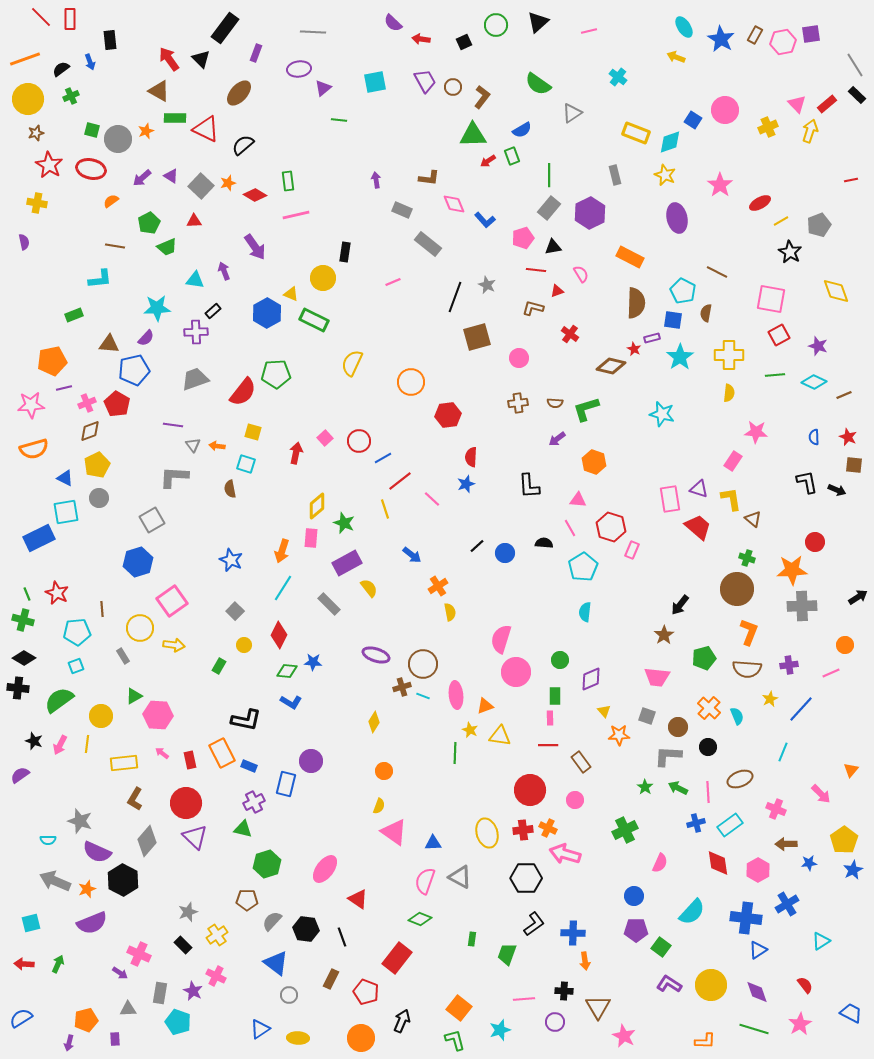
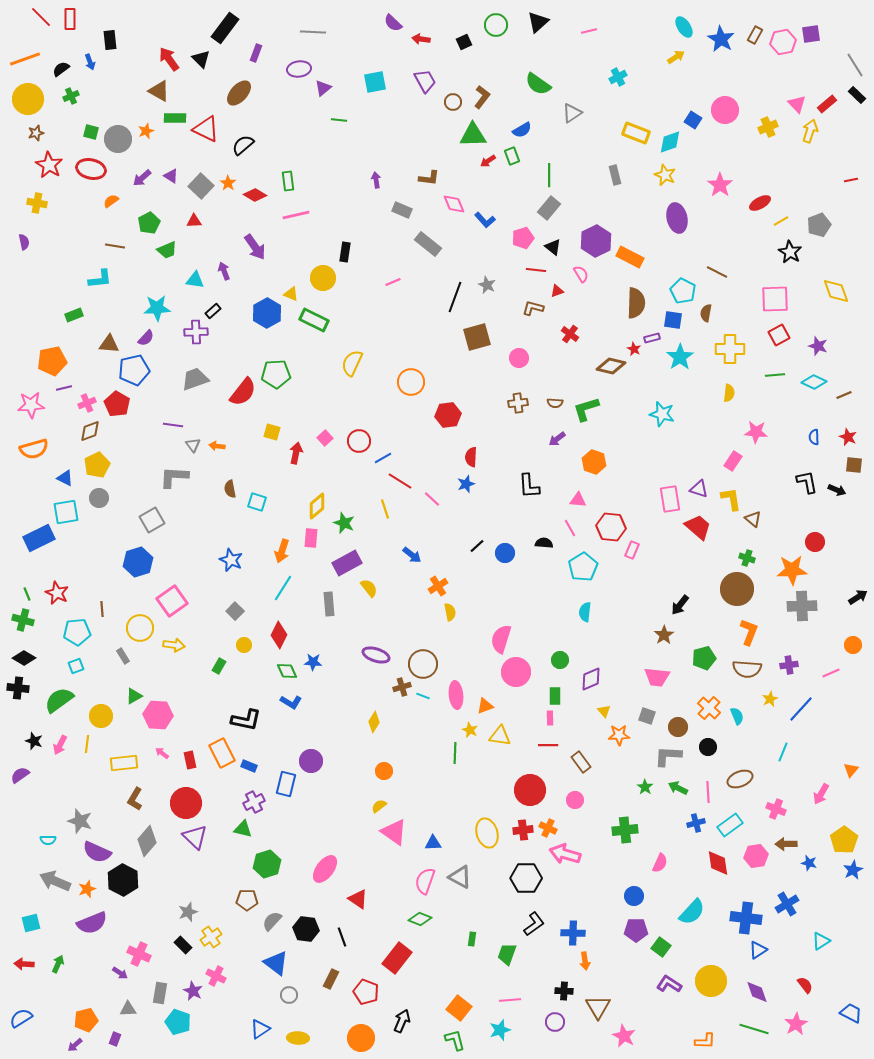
yellow arrow at (676, 57): rotated 126 degrees clockwise
cyan cross at (618, 77): rotated 24 degrees clockwise
brown circle at (453, 87): moved 15 px down
green square at (92, 130): moved 1 px left, 2 px down
orange star at (228, 183): rotated 21 degrees counterclockwise
purple hexagon at (590, 213): moved 6 px right, 28 px down
green trapezoid at (167, 247): moved 3 px down
black triangle at (553, 247): rotated 48 degrees clockwise
pink square at (771, 299): moved 4 px right; rotated 12 degrees counterclockwise
yellow cross at (729, 355): moved 1 px right, 6 px up
yellow square at (253, 432): moved 19 px right
cyan square at (246, 464): moved 11 px right, 38 px down
red line at (400, 481): rotated 70 degrees clockwise
red hexagon at (611, 527): rotated 12 degrees counterclockwise
gray rectangle at (329, 604): rotated 40 degrees clockwise
orange circle at (845, 645): moved 8 px right
green diamond at (287, 671): rotated 60 degrees clockwise
pink arrow at (821, 794): rotated 75 degrees clockwise
yellow semicircle at (379, 806): rotated 147 degrees counterclockwise
green cross at (625, 830): rotated 20 degrees clockwise
blue star at (809, 863): rotated 21 degrees clockwise
pink hexagon at (758, 870): moved 2 px left, 14 px up; rotated 20 degrees clockwise
yellow cross at (217, 935): moved 6 px left, 2 px down
yellow circle at (711, 985): moved 4 px up
pink line at (524, 999): moved 14 px left, 1 px down
pink star at (800, 1024): moved 4 px left
purple rectangle at (115, 1039): rotated 24 degrees clockwise
purple arrow at (69, 1043): moved 6 px right, 2 px down; rotated 35 degrees clockwise
